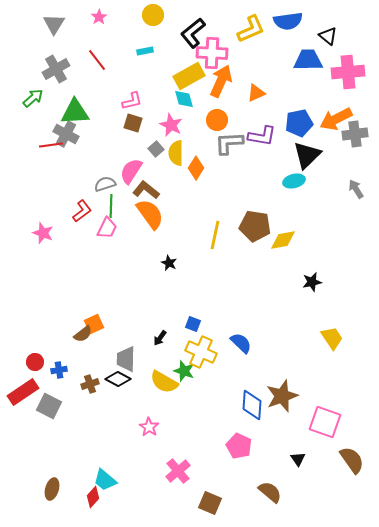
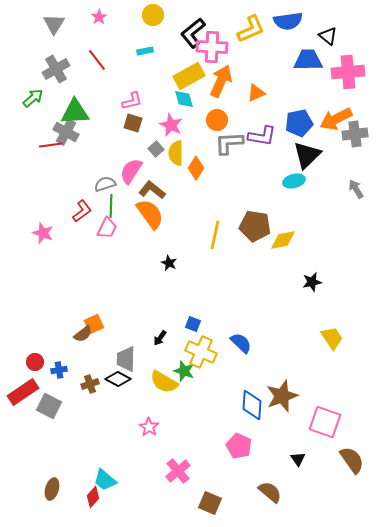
pink cross at (212, 53): moved 6 px up
gray cross at (66, 134): moved 2 px up
brown L-shape at (146, 190): moved 6 px right
